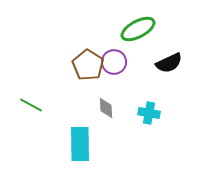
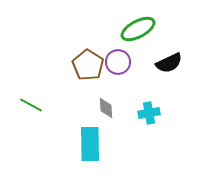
purple circle: moved 4 px right
cyan cross: rotated 20 degrees counterclockwise
cyan rectangle: moved 10 px right
